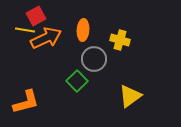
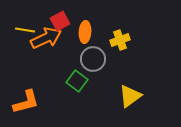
red square: moved 24 px right, 5 px down
orange ellipse: moved 2 px right, 2 px down
yellow cross: rotated 36 degrees counterclockwise
gray circle: moved 1 px left
green square: rotated 10 degrees counterclockwise
